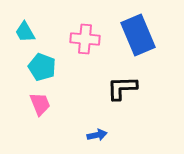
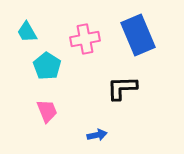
cyan trapezoid: moved 2 px right
pink cross: rotated 16 degrees counterclockwise
cyan pentagon: moved 5 px right, 1 px up; rotated 12 degrees clockwise
pink trapezoid: moved 7 px right, 7 px down
